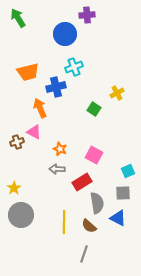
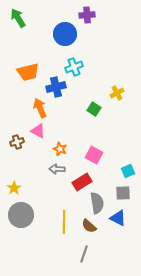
pink triangle: moved 4 px right, 1 px up
